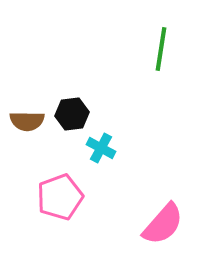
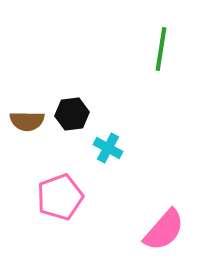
cyan cross: moved 7 px right
pink semicircle: moved 1 px right, 6 px down
